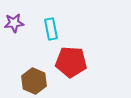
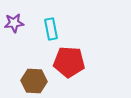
red pentagon: moved 2 px left
brown hexagon: rotated 20 degrees counterclockwise
